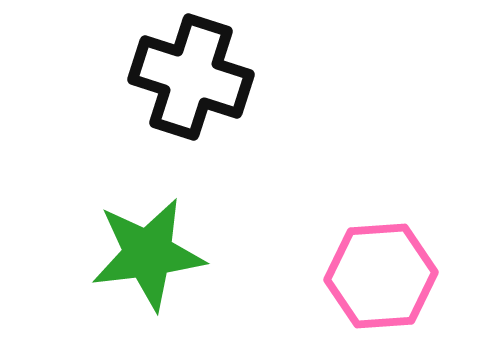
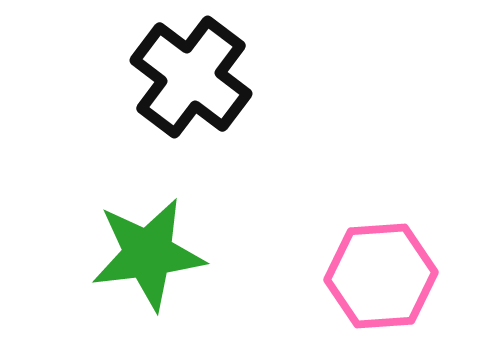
black cross: rotated 19 degrees clockwise
